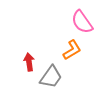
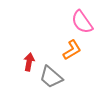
red arrow: rotated 18 degrees clockwise
gray trapezoid: rotated 95 degrees clockwise
